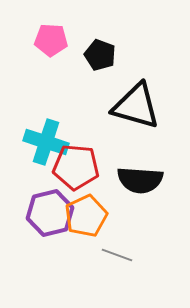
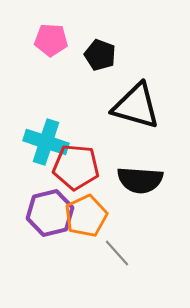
gray line: moved 2 px up; rotated 28 degrees clockwise
